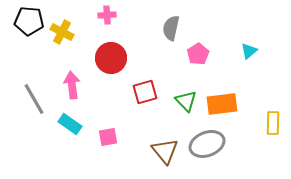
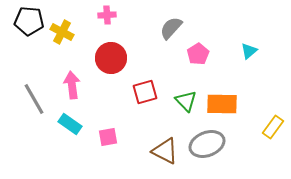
gray semicircle: rotated 30 degrees clockwise
orange rectangle: rotated 8 degrees clockwise
yellow rectangle: moved 4 px down; rotated 35 degrees clockwise
brown triangle: rotated 24 degrees counterclockwise
